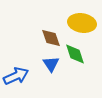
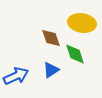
blue triangle: moved 6 px down; rotated 30 degrees clockwise
